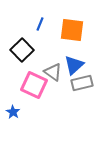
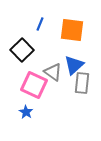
gray rectangle: rotated 70 degrees counterclockwise
blue star: moved 13 px right
